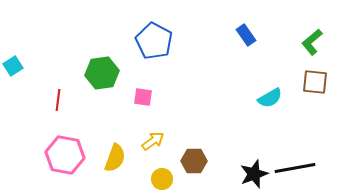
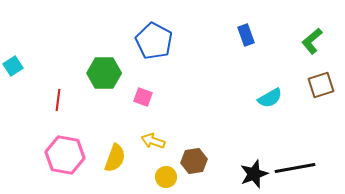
blue rectangle: rotated 15 degrees clockwise
green L-shape: moved 1 px up
green hexagon: moved 2 px right; rotated 8 degrees clockwise
brown square: moved 6 px right, 3 px down; rotated 24 degrees counterclockwise
pink square: rotated 12 degrees clockwise
yellow arrow: rotated 125 degrees counterclockwise
brown hexagon: rotated 10 degrees counterclockwise
yellow circle: moved 4 px right, 2 px up
